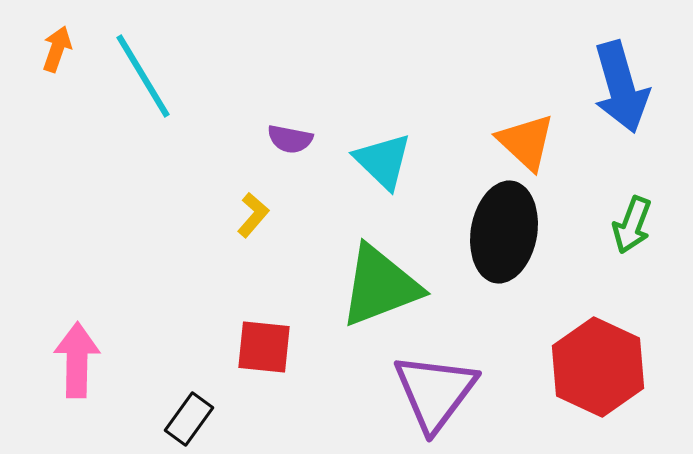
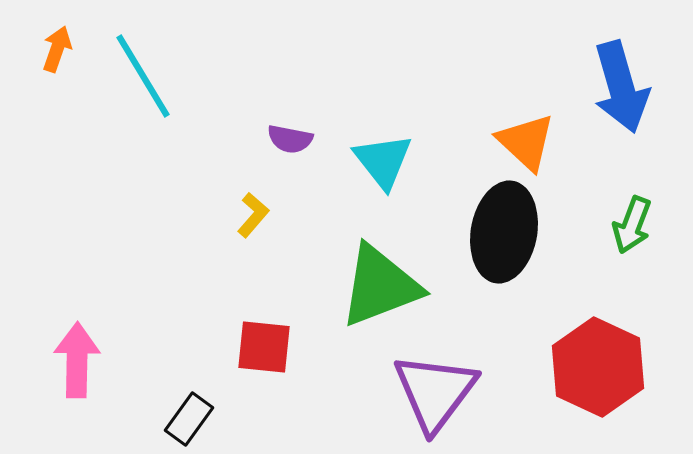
cyan triangle: rotated 8 degrees clockwise
